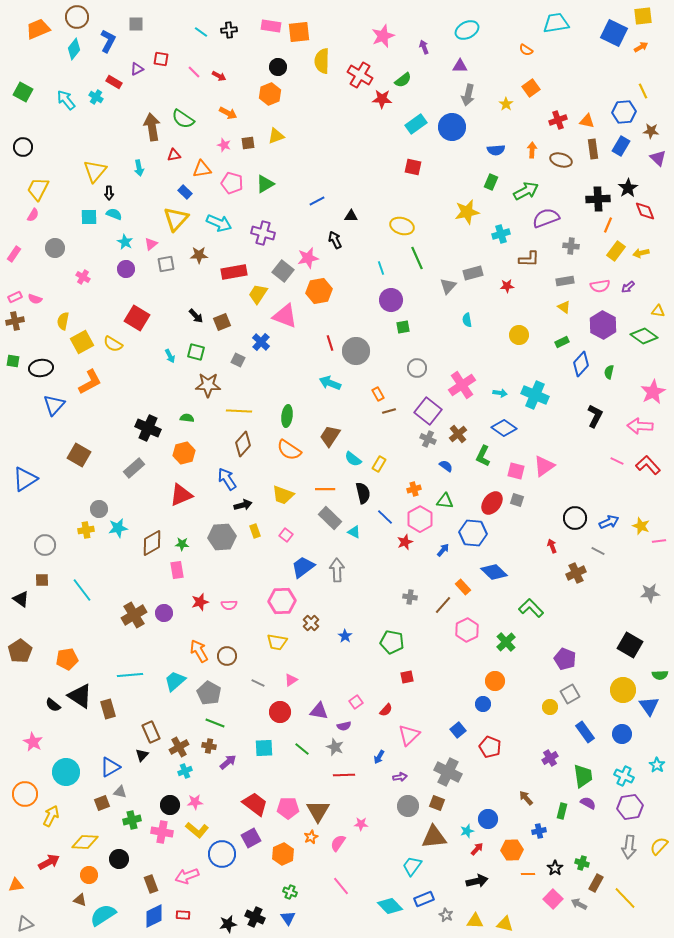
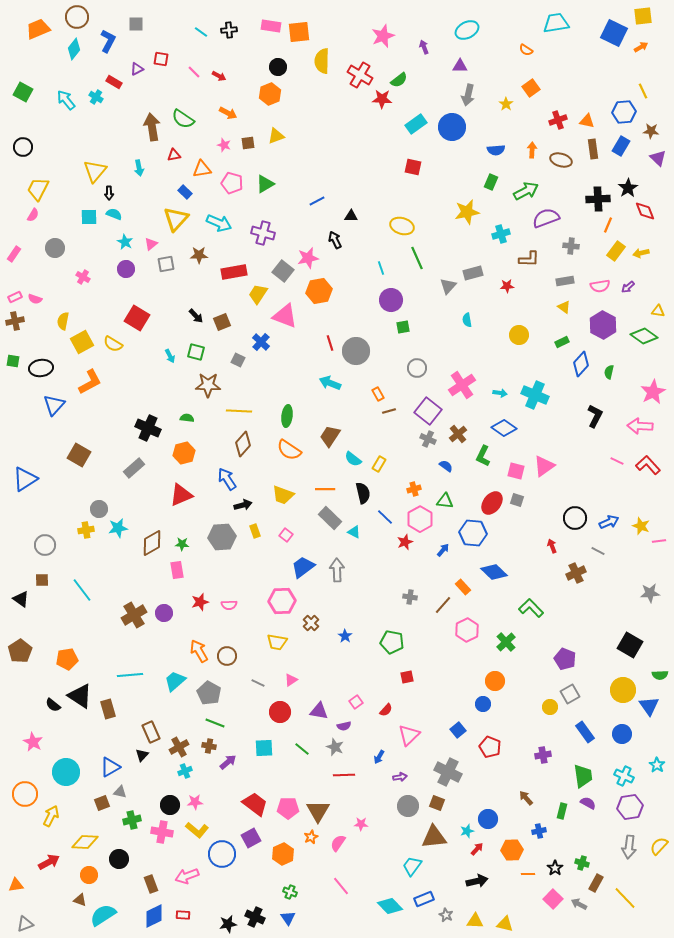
green semicircle at (403, 80): moved 4 px left
purple cross at (550, 758): moved 7 px left, 3 px up; rotated 21 degrees clockwise
